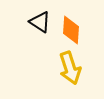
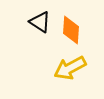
yellow arrow: rotated 80 degrees clockwise
